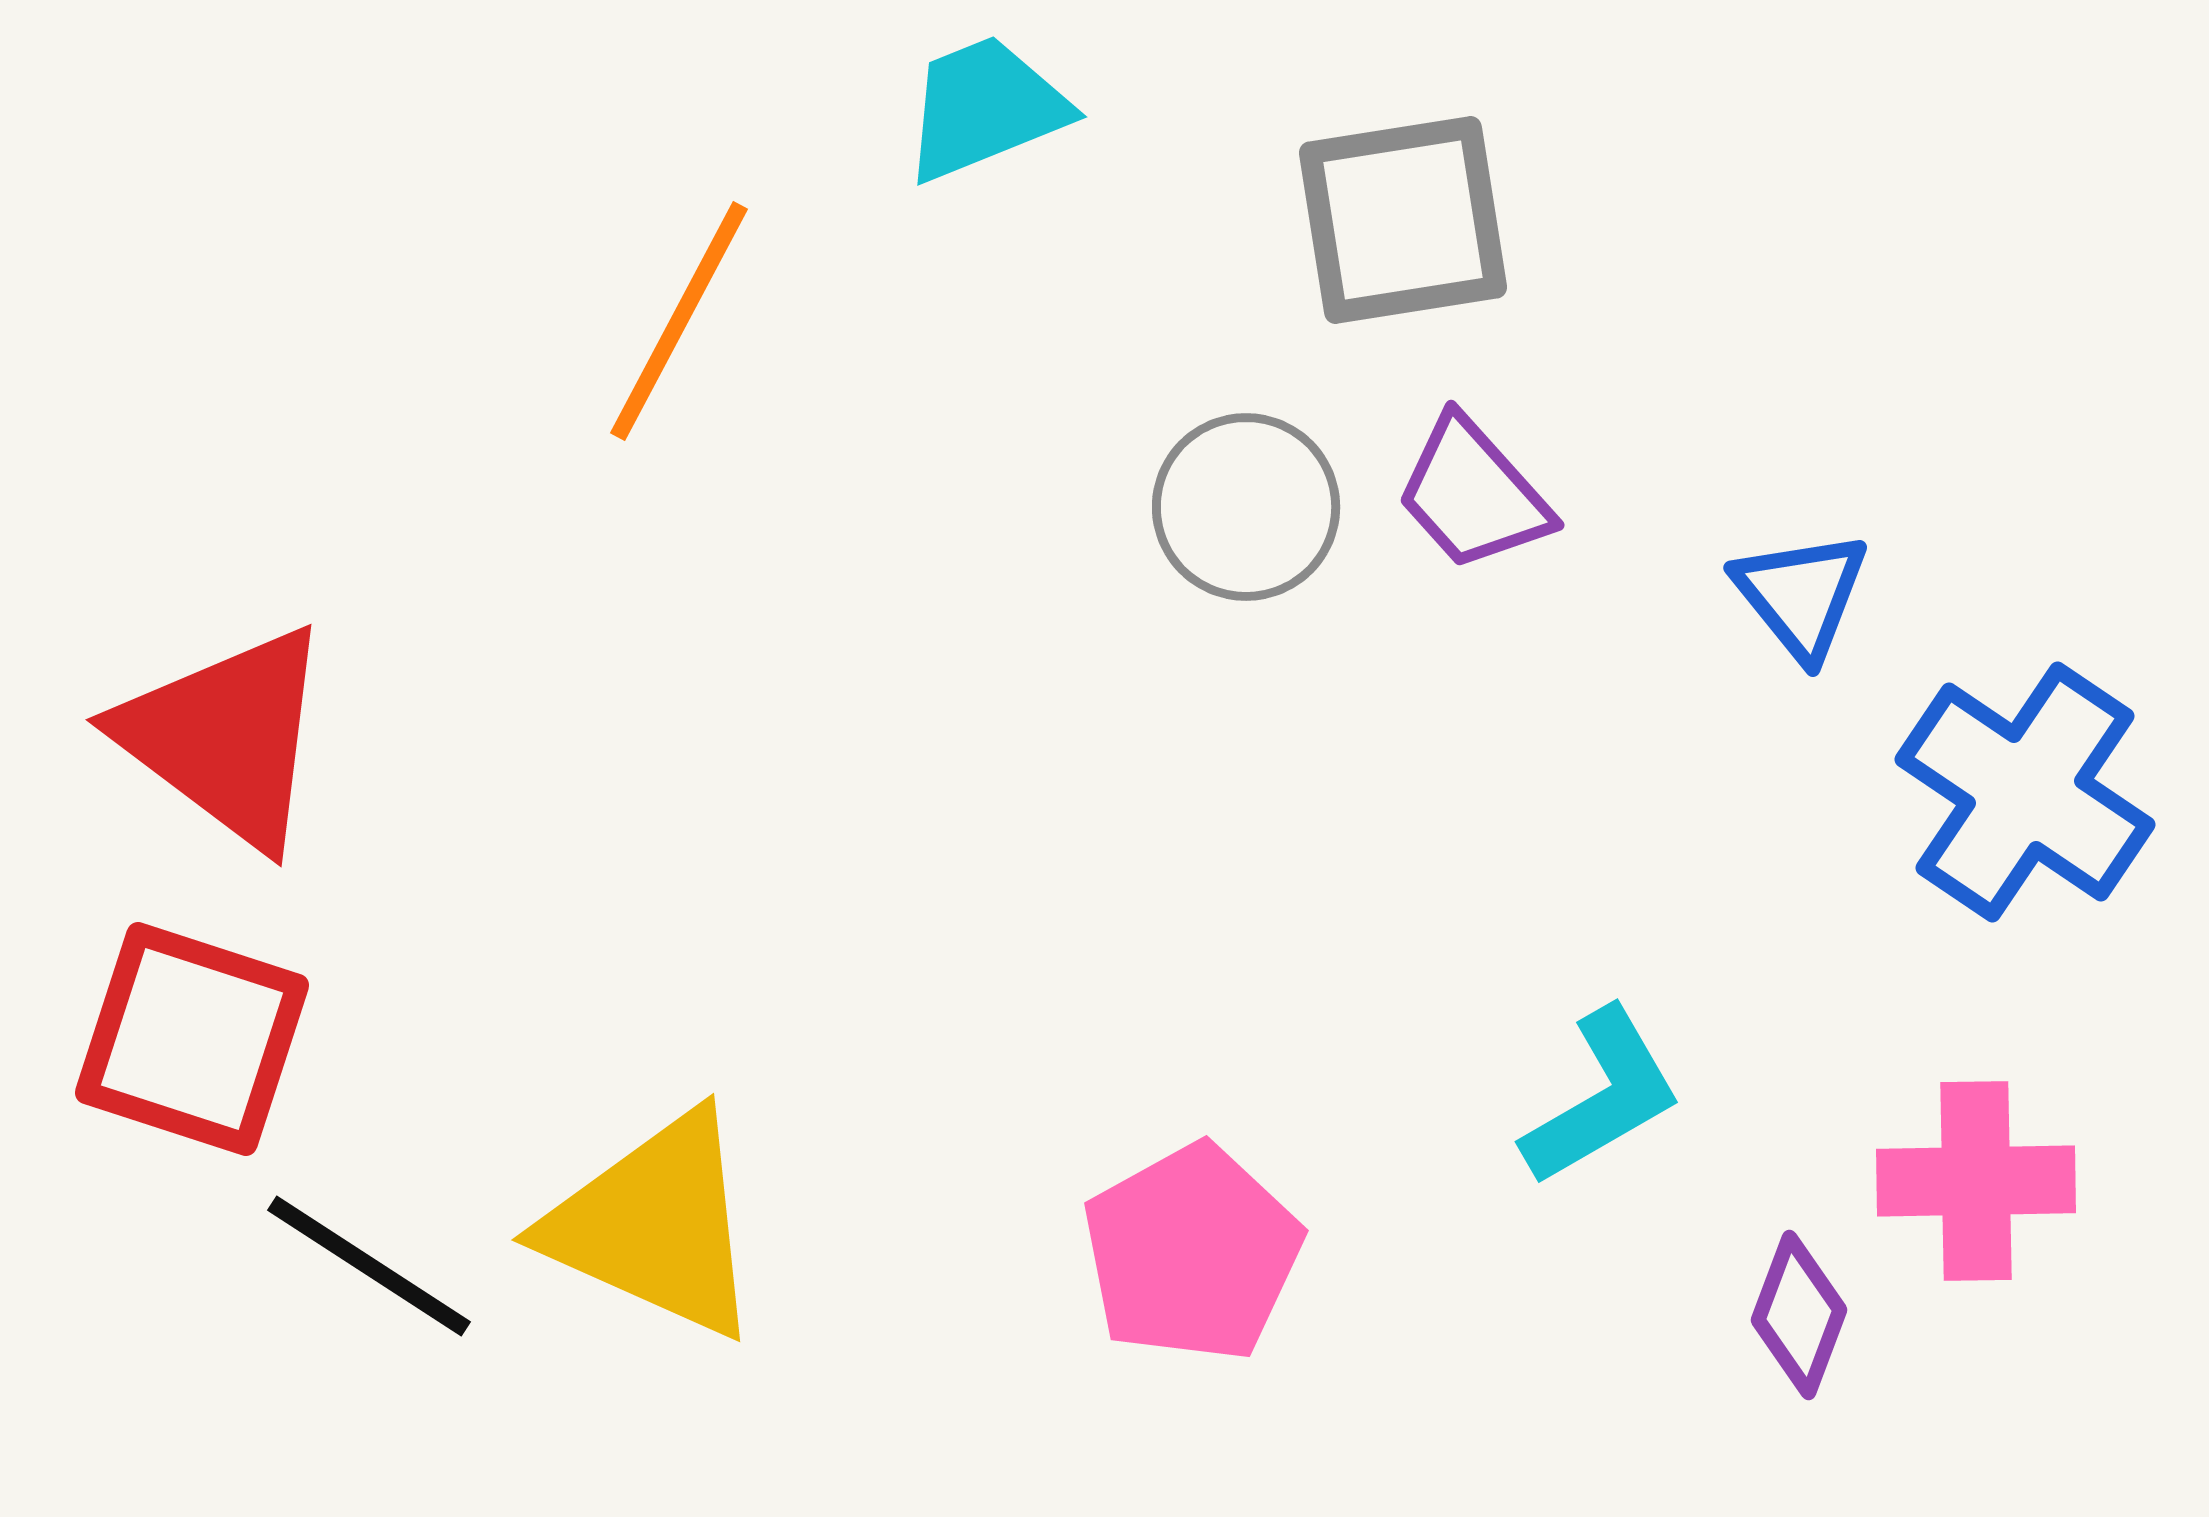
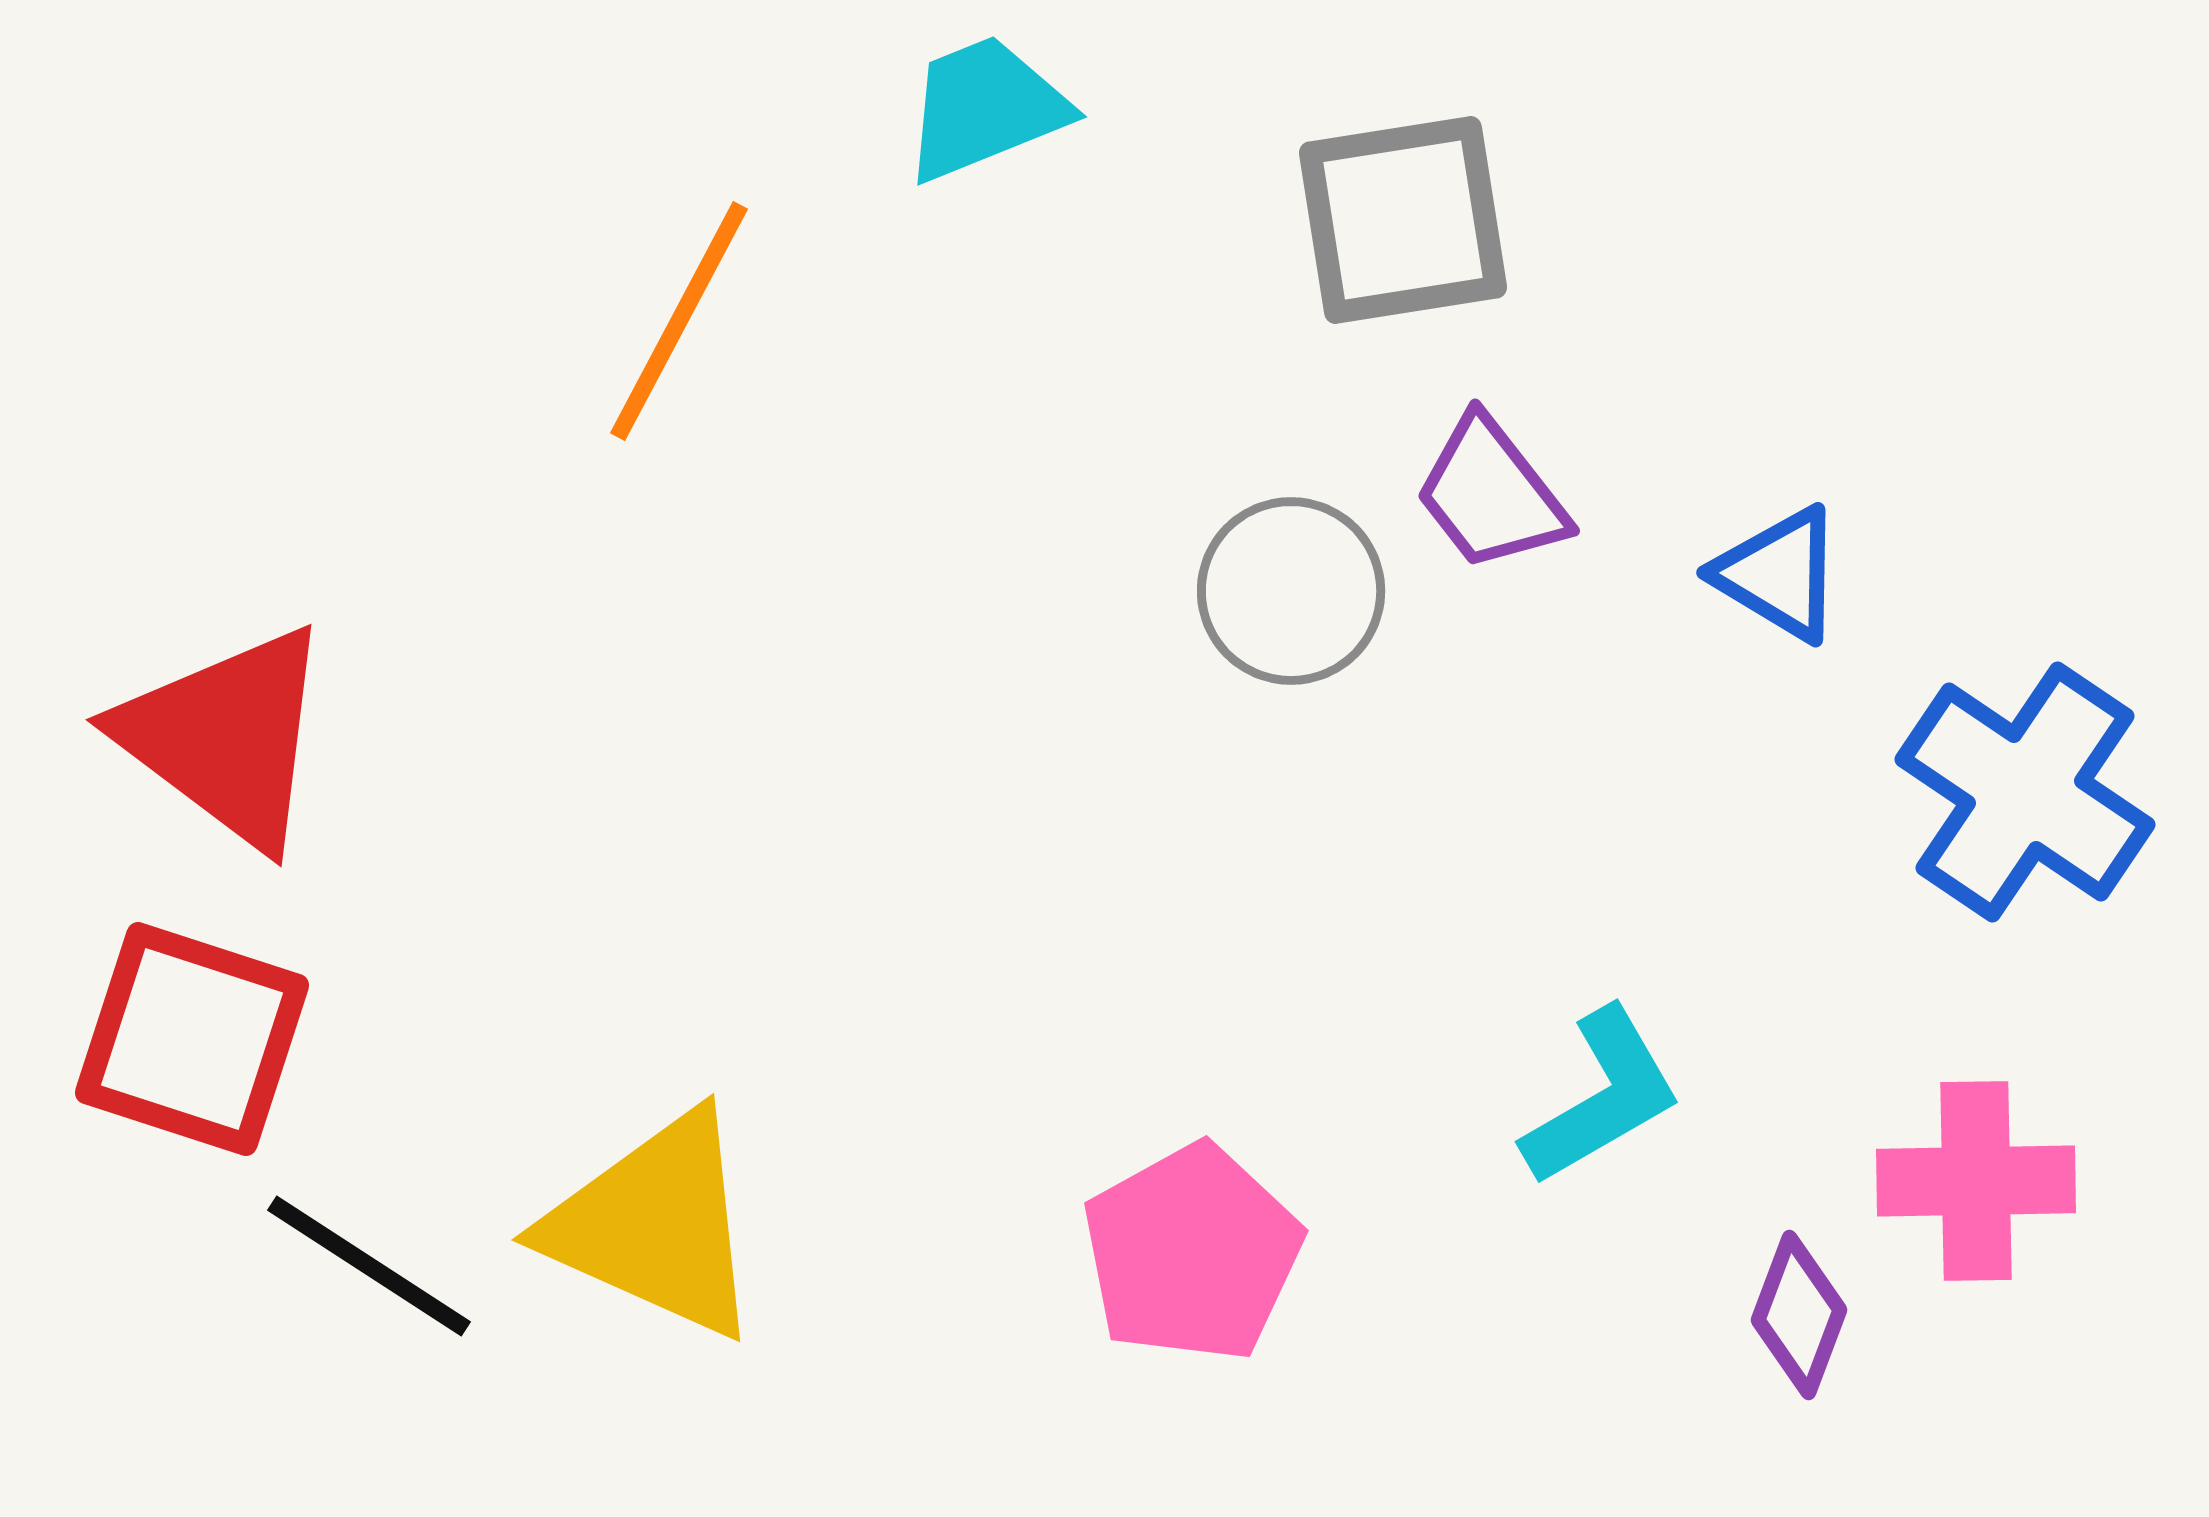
purple trapezoid: moved 18 px right; rotated 4 degrees clockwise
gray circle: moved 45 px right, 84 px down
blue triangle: moved 22 px left, 21 px up; rotated 20 degrees counterclockwise
